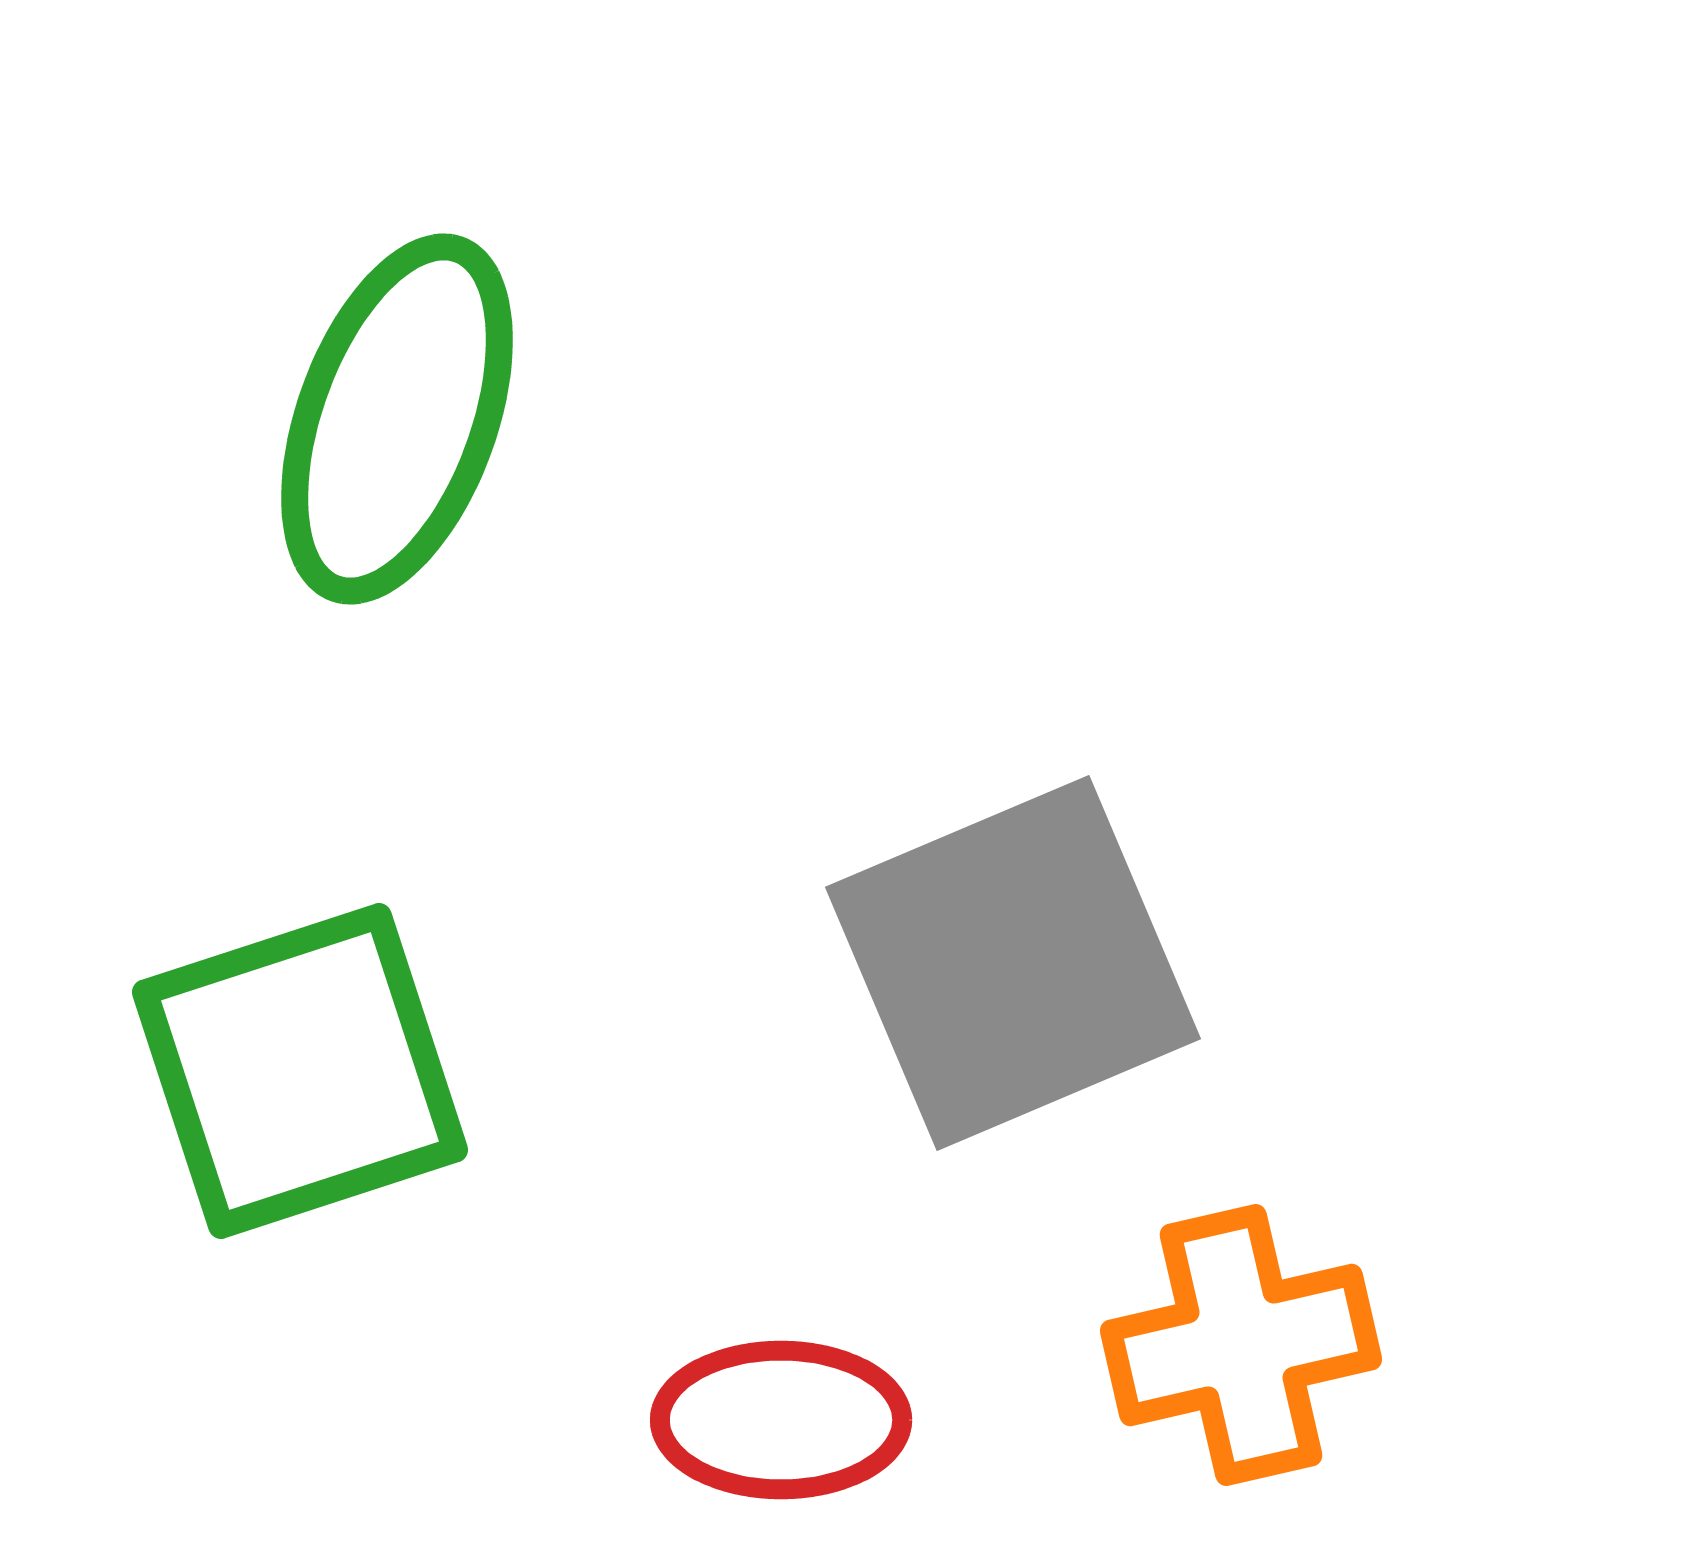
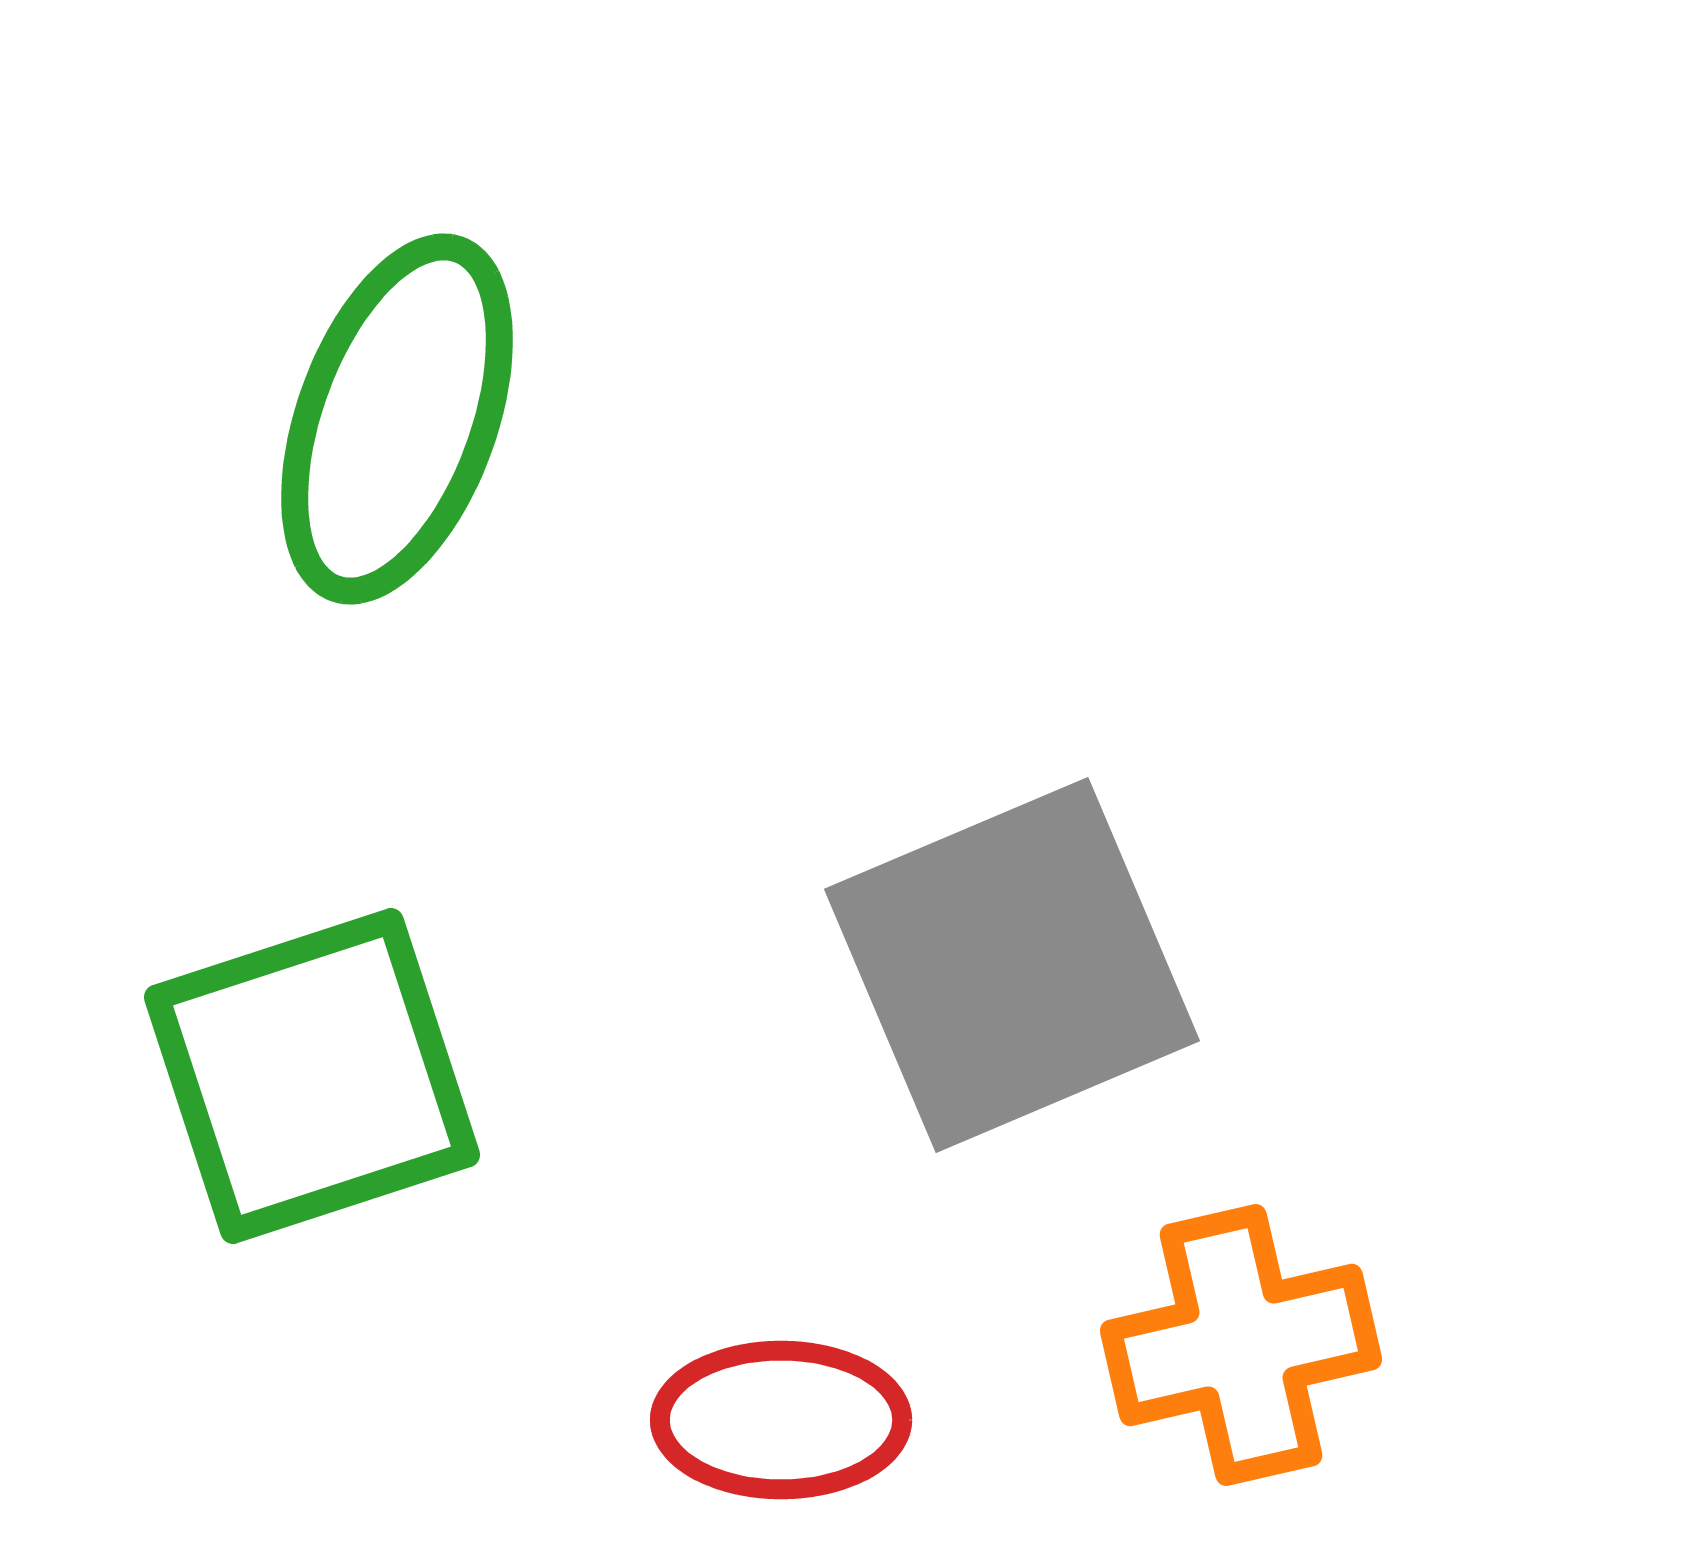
gray square: moved 1 px left, 2 px down
green square: moved 12 px right, 5 px down
